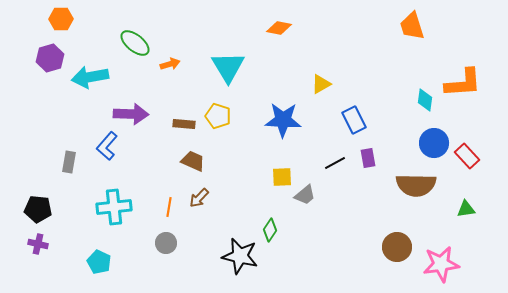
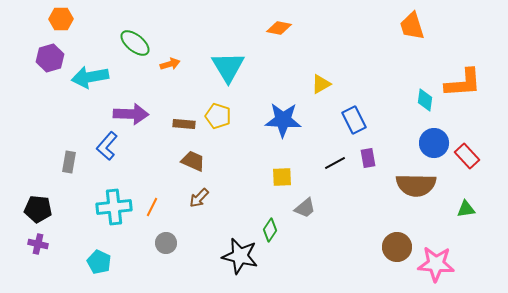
gray trapezoid: moved 13 px down
orange line: moved 17 px left; rotated 18 degrees clockwise
pink star: moved 5 px left; rotated 12 degrees clockwise
